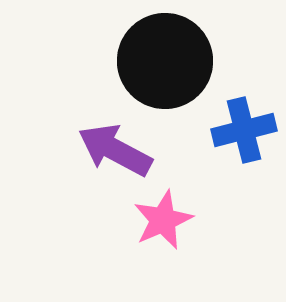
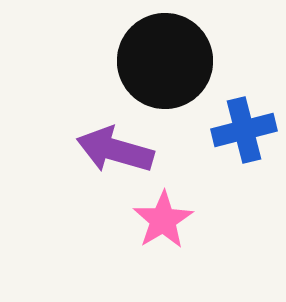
purple arrow: rotated 12 degrees counterclockwise
pink star: rotated 8 degrees counterclockwise
